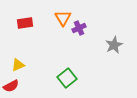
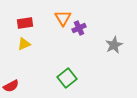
yellow triangle: moved 6 px right, 21 px up
